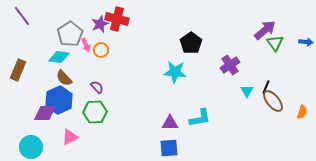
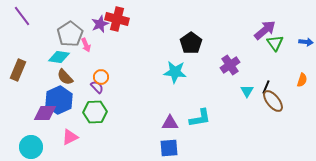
orange circle: moved 27 px down
brown semicircle: moved 1 px right, 1 px up
orange semicircle: moved 32 px up
